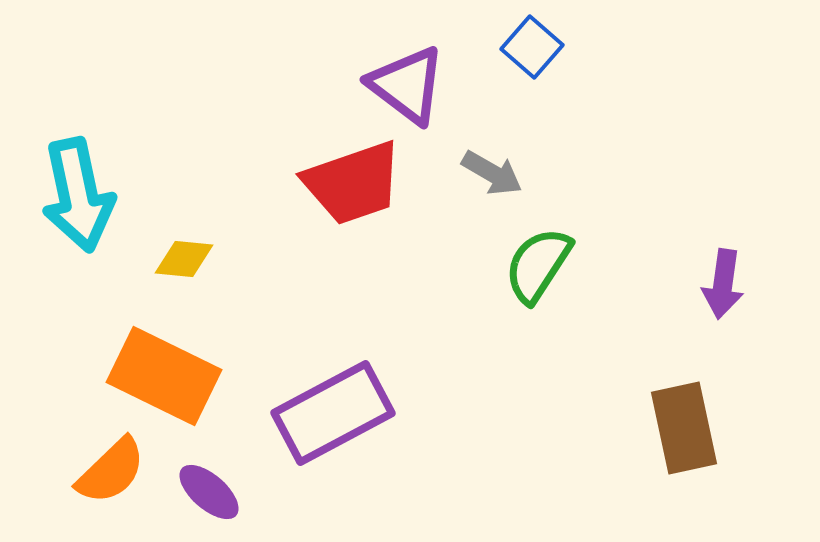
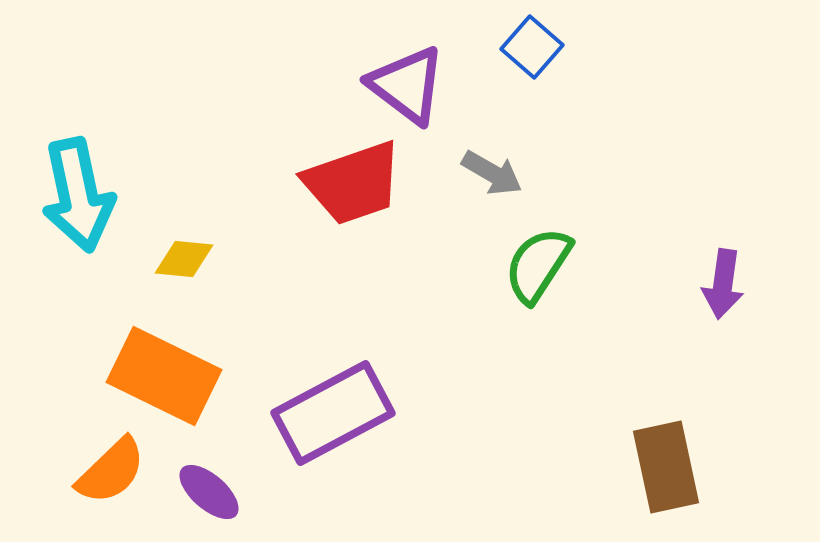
brown rectangle: moved 18 px left, 39 px down
